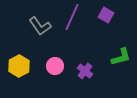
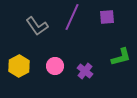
purple square: moved 1 px right, 2 px down; rotated 35 degrees counterclockwise
gray L-shape: moved 3 px left
